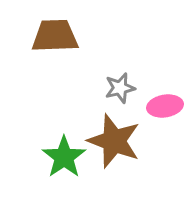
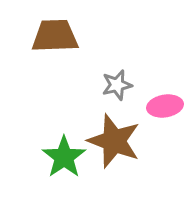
gray star: moved 3 px left, 3 px up
